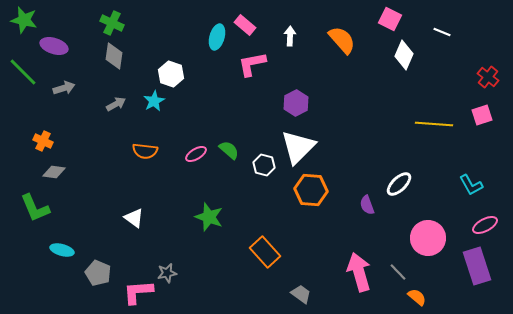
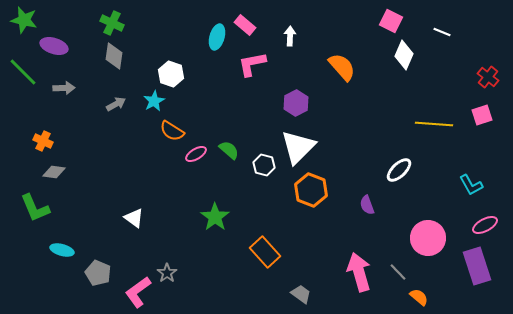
pink square at (390, 19): moved 1 px right, 2 px down
orange semicircle at (342, 40): moved 27 px down
gray arrow at (64, 88): rotated 15 degrees clockwise
orange semicircle at (145, 151): moved 27 px right, 20 px up; rotated 25 degrees clockwise
white ellipse at (399, 184): moved 14 px up
orange hexagon at (311, 190): rotated 16 degrees clockwise
green star at (209, 217): moved 6 px right; rotated 16 degrees clockwise
gray star at (167, 273): rotated 24 degrees counterclockwise
pink L-shape at (138, 292): rotated 32 degrees counterclockwise
orange semicircle at (417, 297): moved 2 px right
